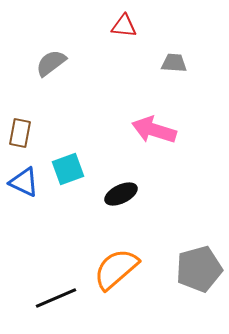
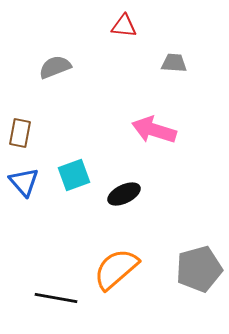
gray semicircle: moved 4 px right, 4 px down; rotated 16 degrees clockwise
cyan square: moved 6 px right, 6 px down
blue triangle: rotated 24 degrees clockwise
black ellipse: moved 3 px right
black line: rotated 33 degrees clockwise
